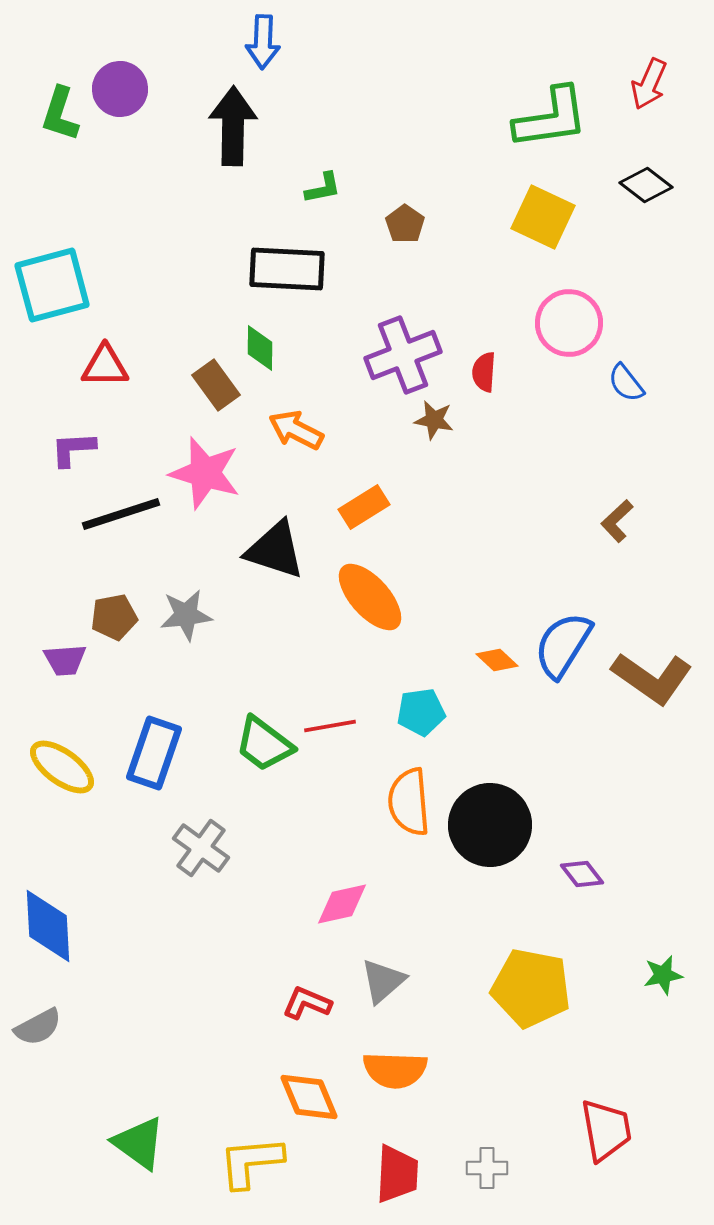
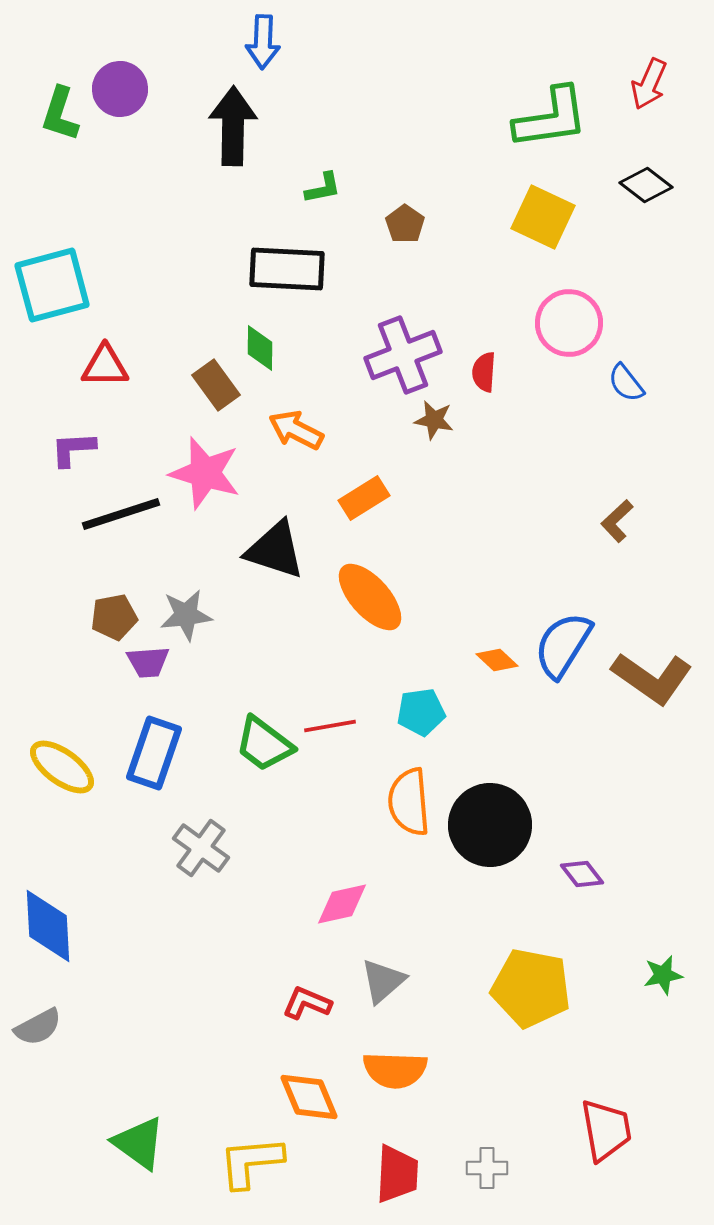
orange rectangle at (364, 507): moved 9 px up
purple trapezoid at (65, 660): moved 83 px right, 2 px down
